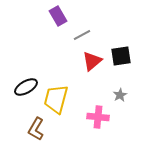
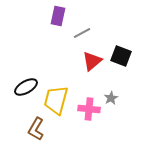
purple rectangle: rotated 42 degrees clockwise
gray line: moved 2 px up
black square: rotated 30 degrees clockwise
gray star: moved 9 px left, 3 px down
yellow trapezoid: moved 1 px down
pink cross: moved 9 px left, 8 px up
